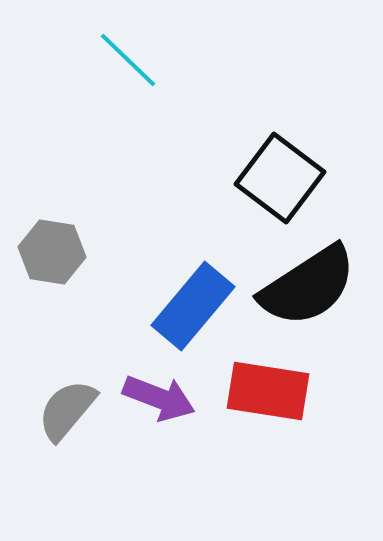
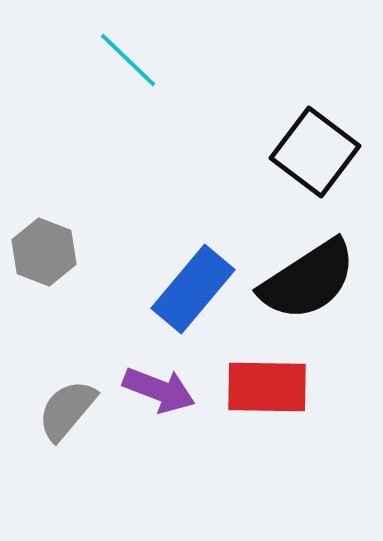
black square: moved 35 px right, 26 px up
gray hexagon: moved 8 px left; rotated 12 degrees clockwise
black semicircle: moved 6 px up
blue rectangle: moved 17 px up
red rectangle: moved 1 px left, 4 px up; rotated 8 degrees counterclockwise
purple arrow: moved 8 px up
